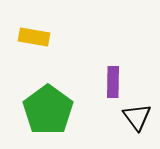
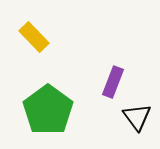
yellow rectangle: rotated 36 degrees clockwise
purple rectangle: rotated 20 degrees clockwise
